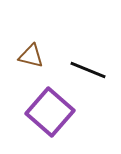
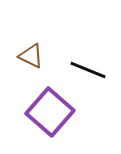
brown triangle: rotated 12 degrees clockwise
